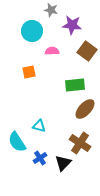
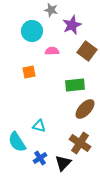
purple star: rotated 30 degrees counterclockwise
